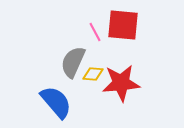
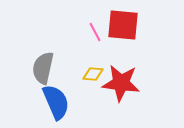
gray semicircle: moved 30 px left, 6 px down; rotated 12 degrees counterclockwise
red star: rotated 12 degrees clockwise
blue semicircle: rotated 18 degrees clockwise
